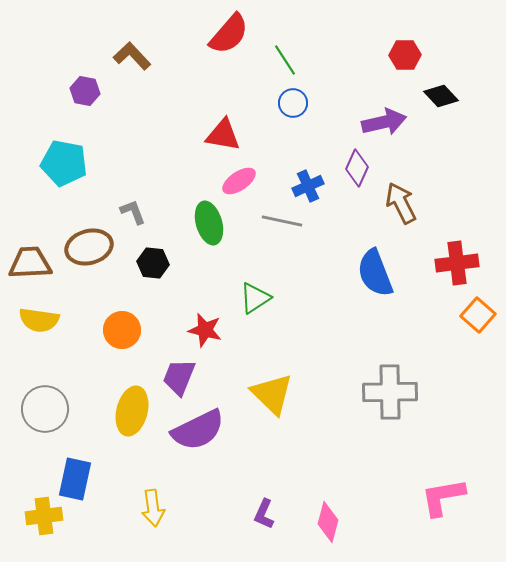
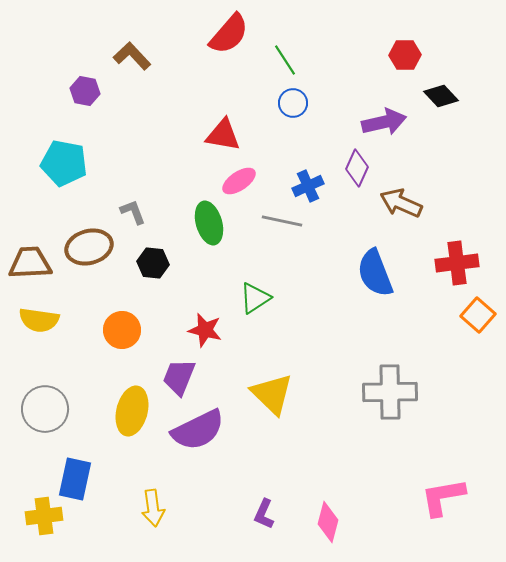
brown arrow: rotated 39 degrees counterclockwise
